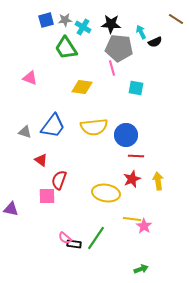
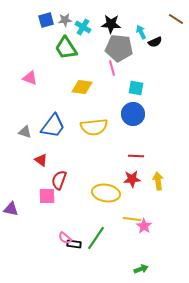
blue circle: moved 7 px right, 21 px up
red star: rotated 18 degrees clockwise
